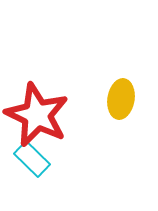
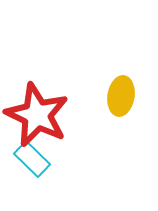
yellow ellipse: moved 3 px up
